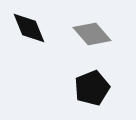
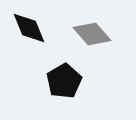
black pentagon: moved 28 px left, 7 px up; rotated 8 degrees counterclockwise
